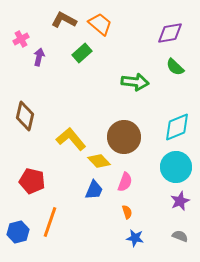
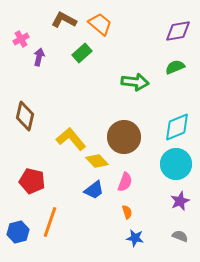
purple diamond: moved 8 px right, 2 px up
green semicircle: rotated 114 degrees clockwise
yellow diamond: moved 2 px left
cyan circle: moved 3 px up
blue trapezoid: rotated 30 degrees clockwise
